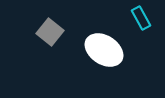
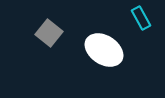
gray square: moved 1 px left, 1 px down
